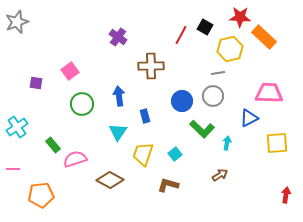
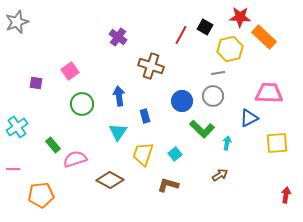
brown cross: rotated 20 degrees clockwise
